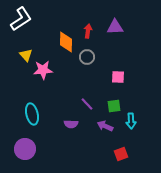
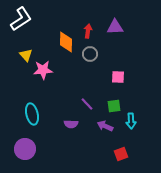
gray circle: moved 3 px right, 3 px up
